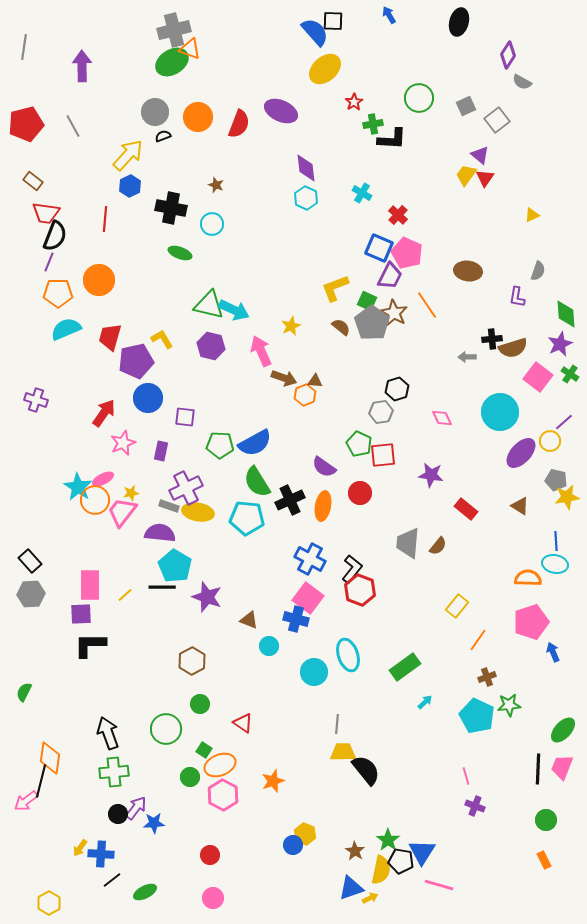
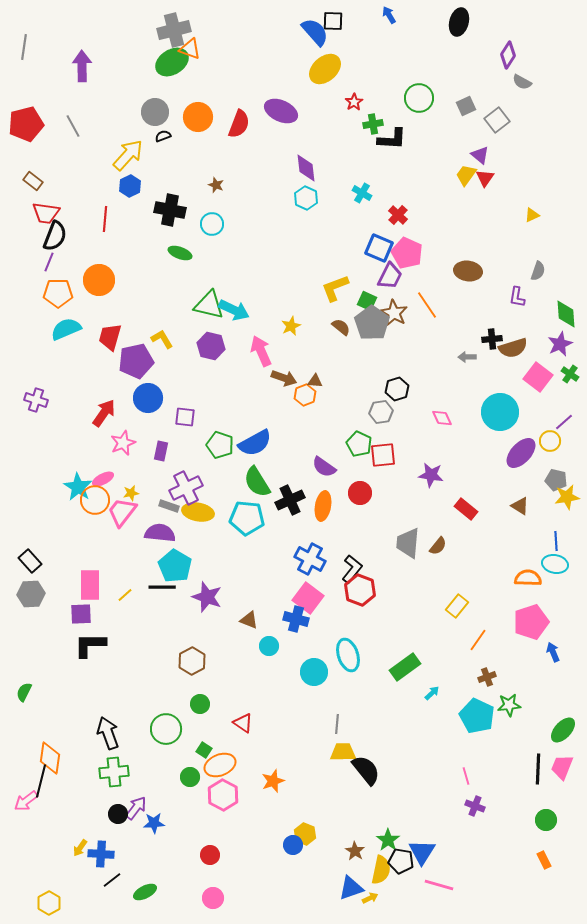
black cross at (171, 208): moved 1 px left, 2 px down
green pentagon at (220, 445): rotated 16 degrees clockwise
cyan arrow at (425, 702): moved 7 px right, 9 px up
